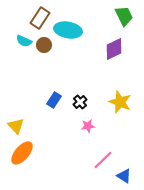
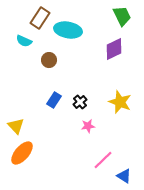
green trapezoid: moved 2 px left
brown circle: moved 5 px right, 15 px down
